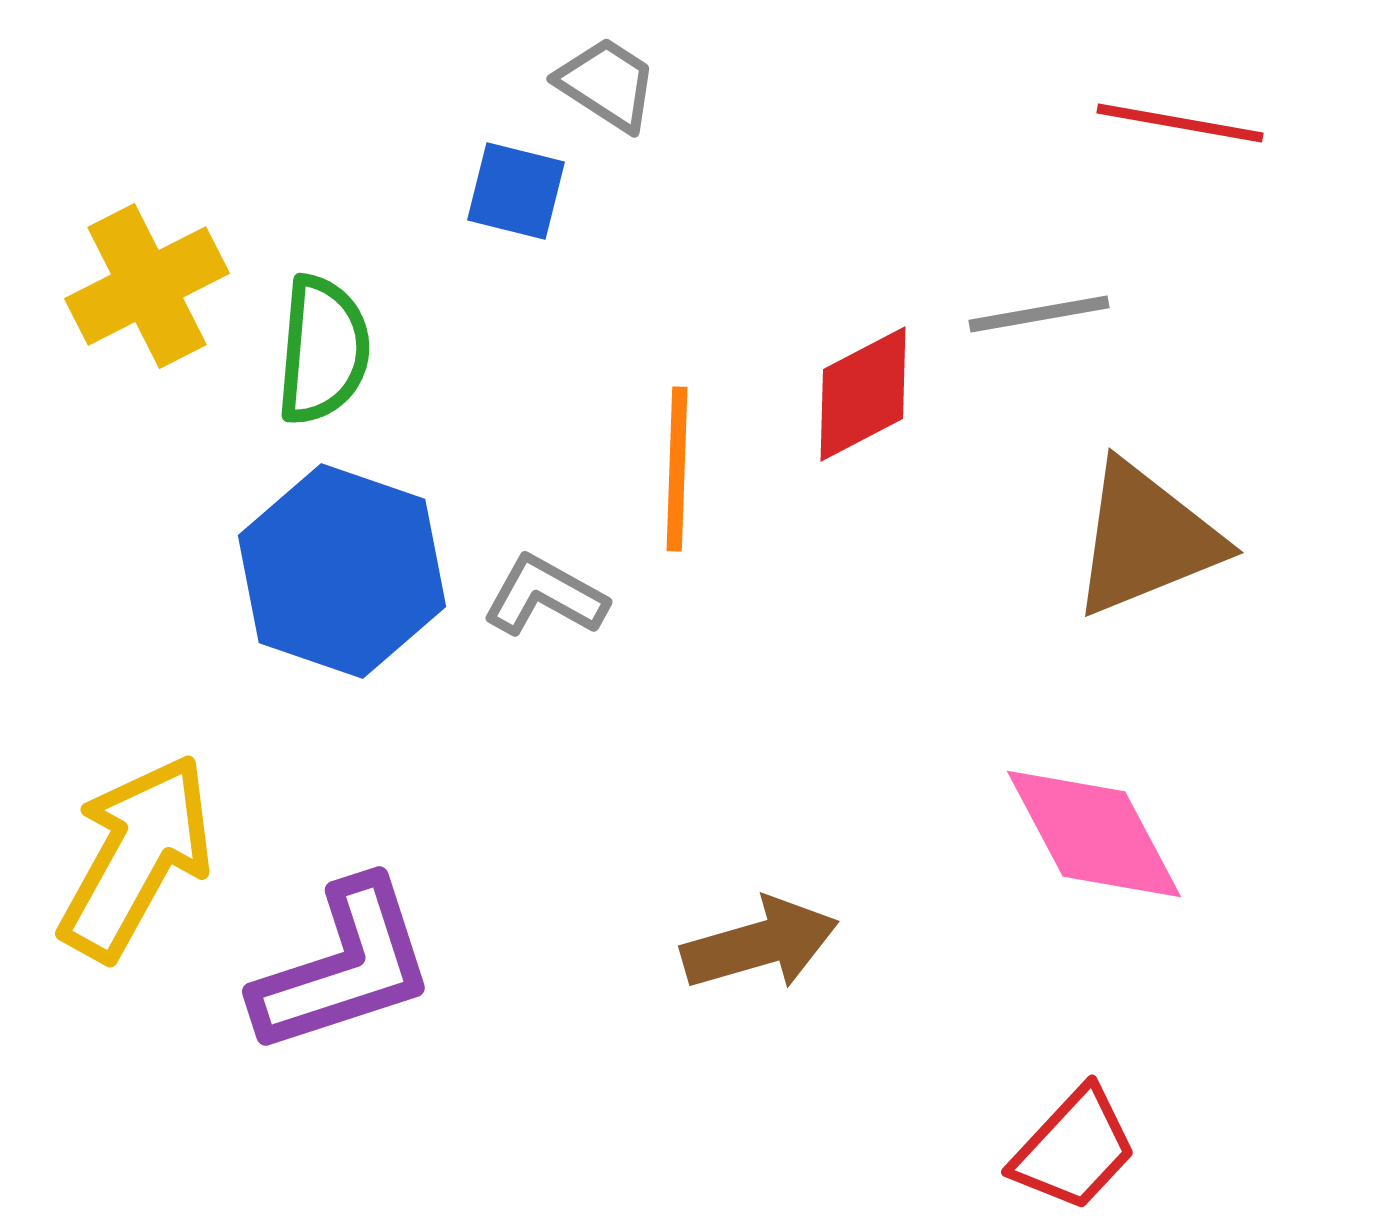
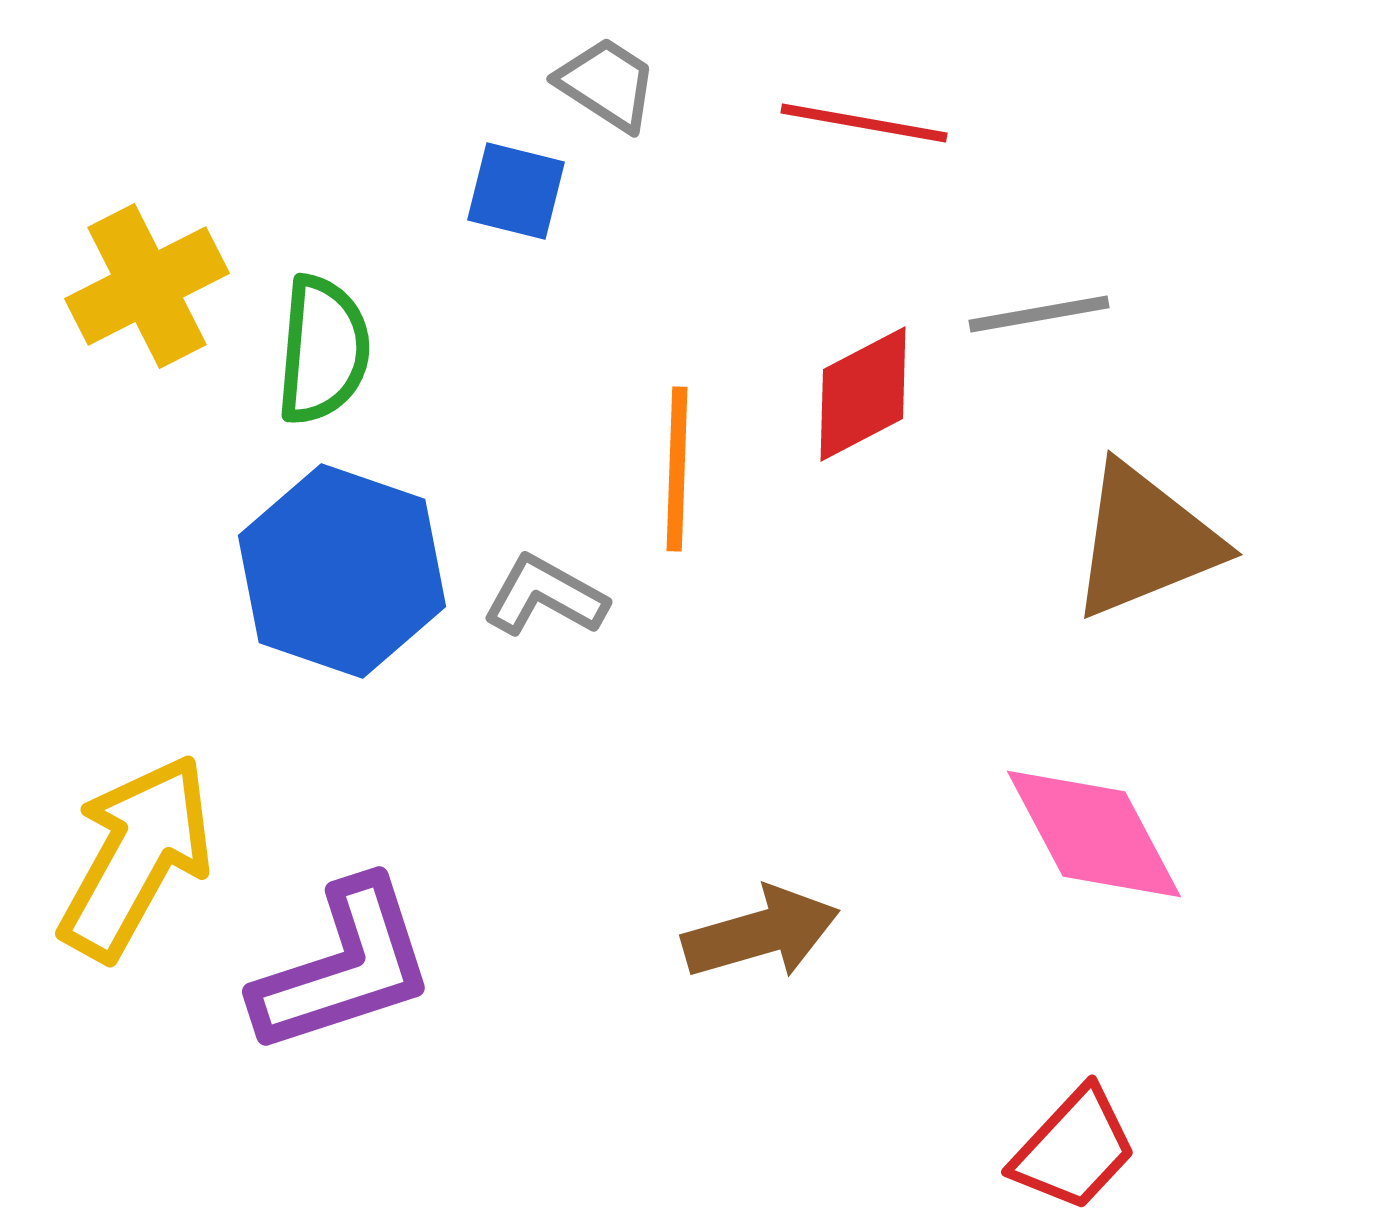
red line: moved 316 px left
brown triangle: moved 1 px left, 2 px down
brown arrow: moved 1 px right, 11 px up
